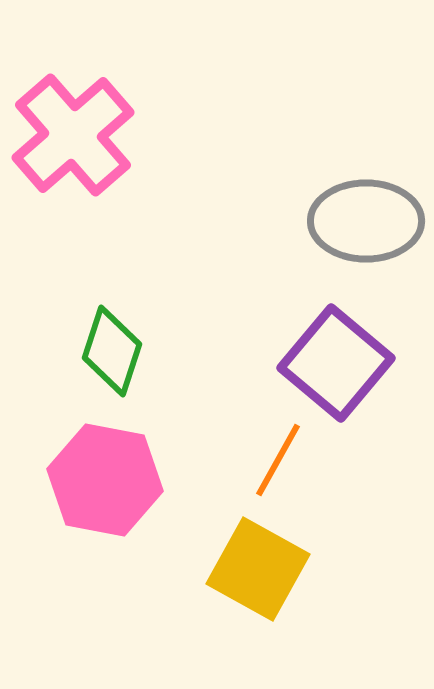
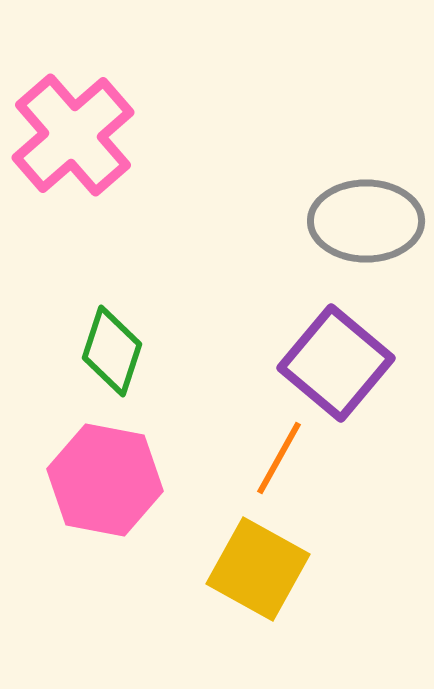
orange line: moved 1 px right, 2 px up
